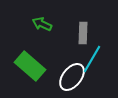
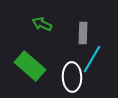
white ellipse: rotated 40 degrees counterclockwise
